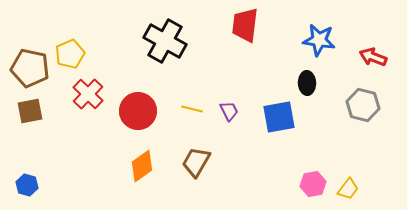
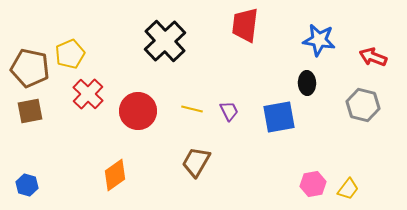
black cross: rotated 18 degrees clockwise
orange diamond: moved 27 px left, 9 px down
